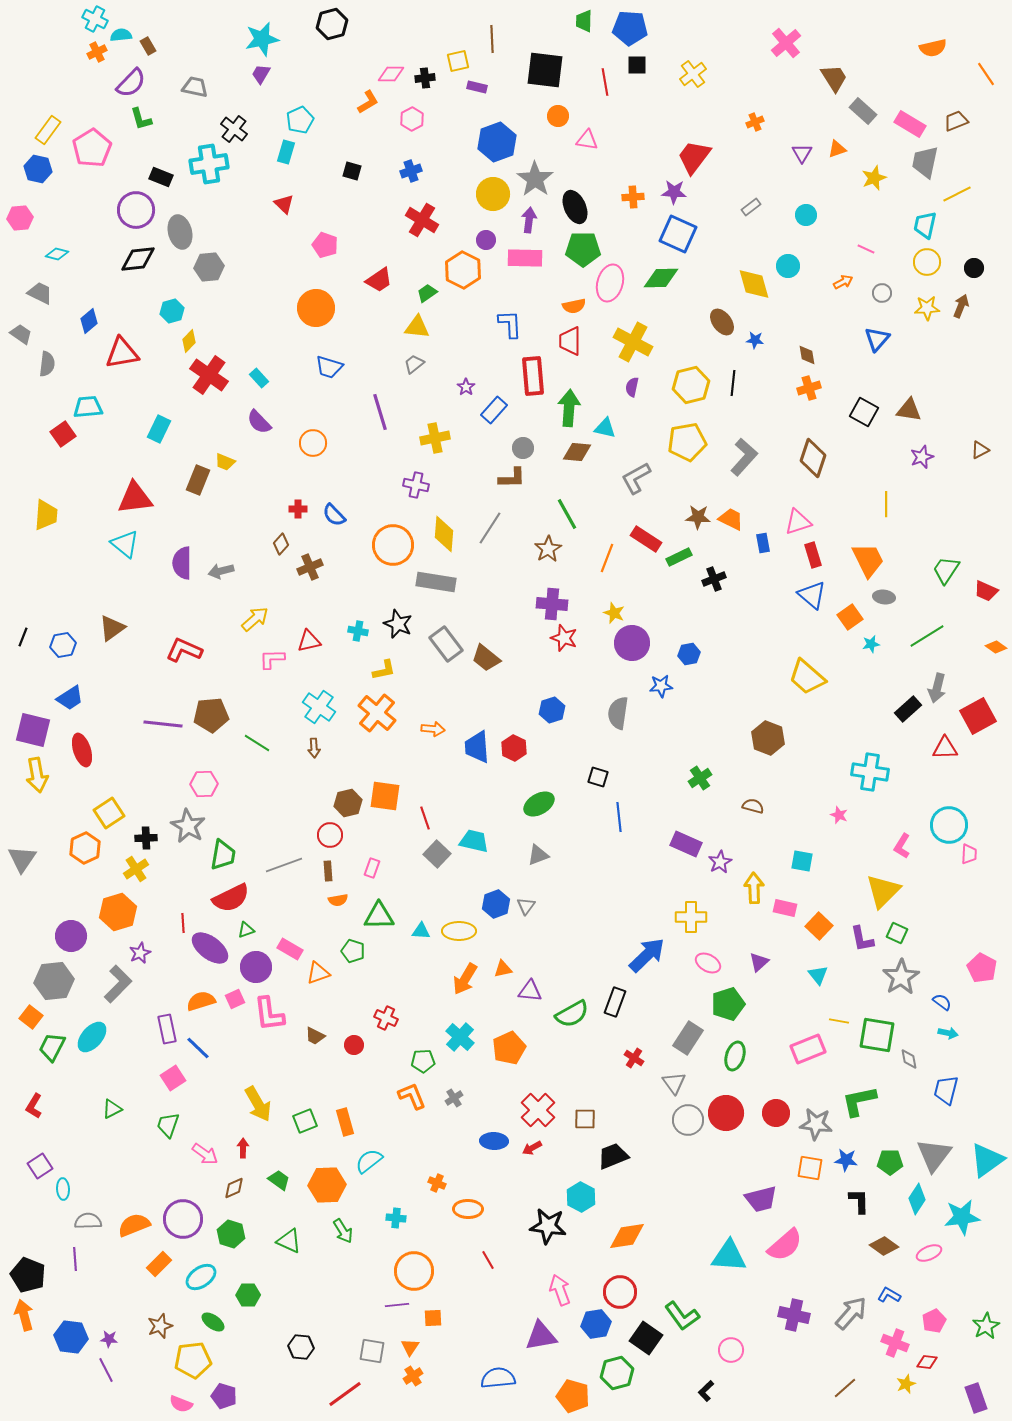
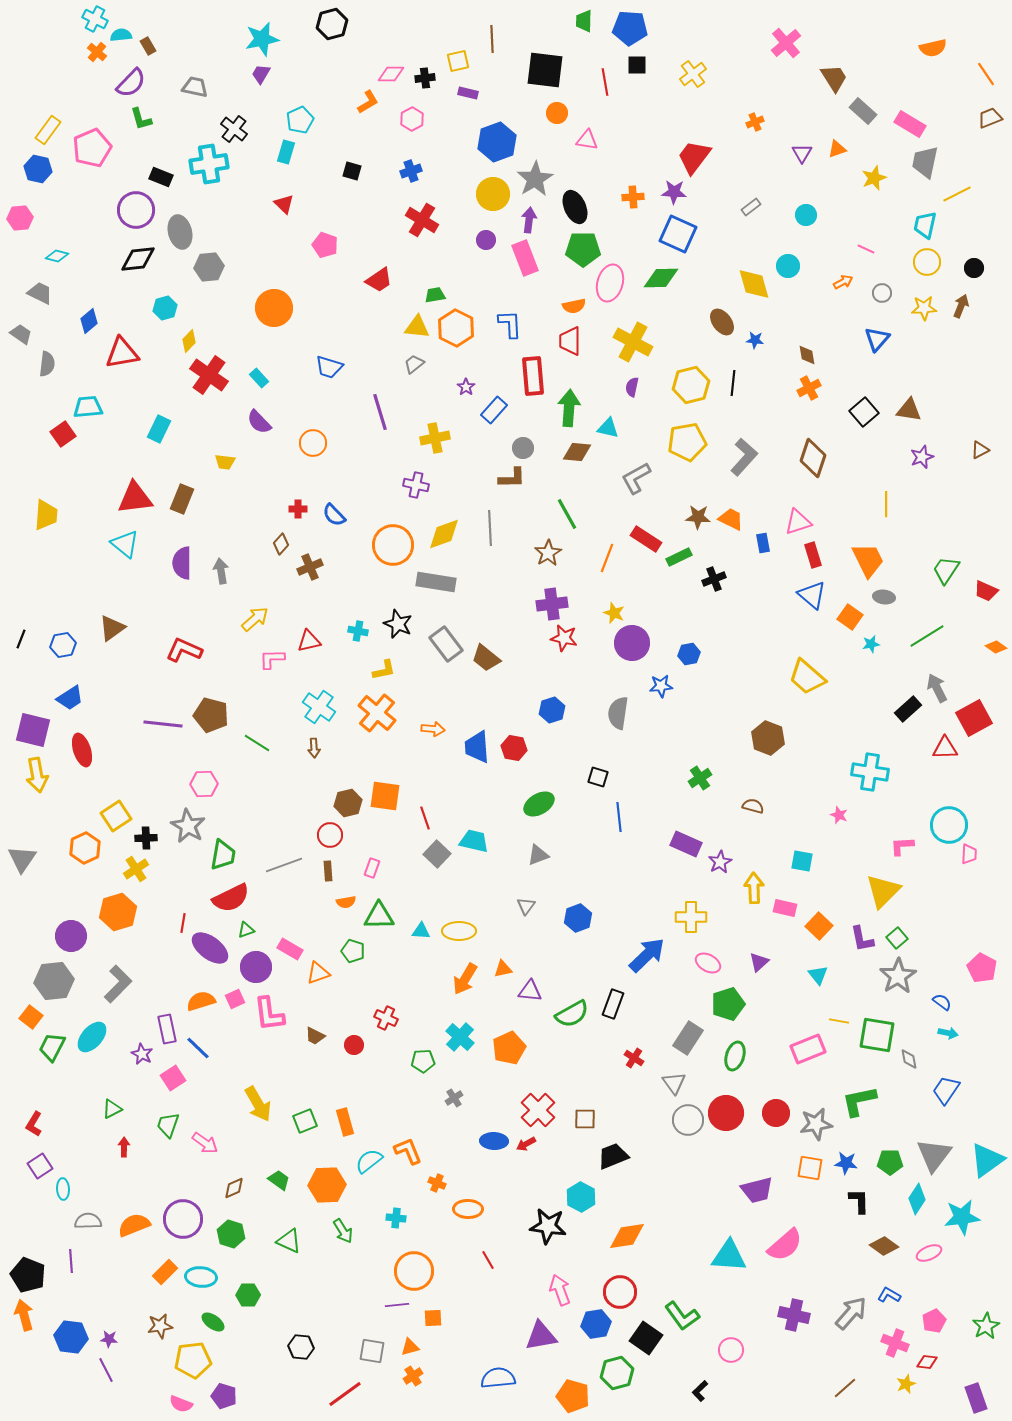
orange cross at (97, 52): rotated 24 degrees counterclockwise
purple rectangle at (477, 87): moved 9 px left, 6 px down
orange circle at (558, 116): moved 1 px left, 3 px up
brown trapezoid at (956, 121): moved 34 px right, 3 px up
pink pentagon at (92, 148): rotated 9 degrees clockwise
gray star at (535, 179): rotated 6 degrees clockwise
cyan diamond at (57, 254): moved 2 px down
pink rectangle at (525, 258): rotated 68 degrees clockwise
orange hexagon at (463, 270): moved 7 px left, 58 px down
green trapezoid at (427, 293): moved 8 px right, 2 px down; rotated 25 degrees clockwise
orange circle at (316, 308): moved 42 px left
yellow star at (927, 308): moved 3 px left
cyan hexagon at (172, 311): moved 7 px left, 3 px up
orange cross at (809, 388): rotated 10 degrees counterclockwise
black square at (864, 412): rotated 20 degrees clockwise
cyan triangle at (605, 428): moved 3 px right
yellow trapezoid at (225, 462): rotated 15 degrees counterclockwise
brown rectangle at (198, 480): moved 16 px left, 19 px down
gray line at (490, 528): rotated 36 degrees counterclockwise
yellow diamond at (444, 534): rotated 66 degrees clockwise
brown star at (548, 549): moved 4 px down
gray arrow at (221, 571): rotated 95 degrees clockwise
purple cross at (552, 604): rotated 12 degrees counterclockwise
orange square at (850, 617): rotated 20 degrees counterclockwise
black line at (23, 637): moved 2 px left, 2 px down
red star at (564, 638): rotated 8 degrees counterclockwise
gray arrow at (937, 688): rotated 140 degrees clockwise
brown pentagon at (211, 715): rotated 20 degrees clockwise
red square at (978, 716): moved 4 px left, 2 px down
red hexagon at (514, 748): rotated 15 degrees counterclockwise
yellow square at (109, 813): moved 7 px right, 3 px down
pink L-shape at (902, 846): rotated 55 degrees clockwise
orange semicircle at (338, 900): moved 8 px right, 2 px down
blue hexagon at (496, 904): moved 82 px right, 14 px down
red line at (183, 923): rotated 12 degrees clockwise
green square at (897, 933): moved 5 px down; rotated 25 degrees clockwise
purple star at (140, 953): moved 2 px right, 101 px down; rotated 20 degrees counterclockwise
gray star at (901, 977): moved 3 px left, 1 px up
black rectangle at (615, 1002): moved 2 px left, 2 px down
blue trapezoid at (946, 1090): rotated 20 degrees clockwise
orange L-shape at (412, 1096): moved 4 px left, 55 px down
red L-shape at (34, 1106): moved 18 px down
gray star at (816, 1124): rotated 16 degrees counterclockwise
red arrow at (243, 1148): moved 119 px left, 1 px up
red arrow at (532, 1148): moved 6 px left, 4 px up
pink arrow at (205, 1154): moved 11 px up
blue star at (846, 1160): moved 3 px down
purple trapezoid at (761, 1199): moved 4 px left, 9 px up
purple line at (75, 1259): moved 4 px left, 2 px down
orange rectangle at (159, 1264): moved 6 px right, 8 px down
cyan ellipse at (201, 1277): rotated 40 degrees clockwise
brown star at (160, 1326): rotated 10 degrees clockwise
orange triangle at (410, 1347): rotated 42 degrees clockwise
black L-shape at (706, 1391): moved 6 px left
